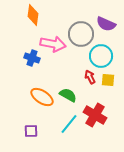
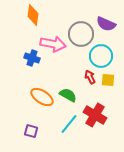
purple square: rotated 16 degrees clockwise
